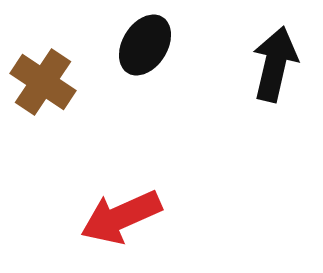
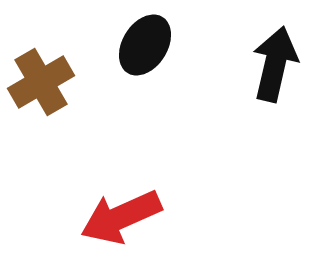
brown cross: moved 2 px left; rotated 26 degrees clockwise
